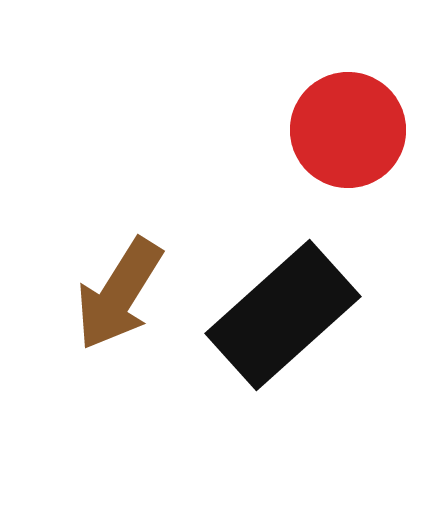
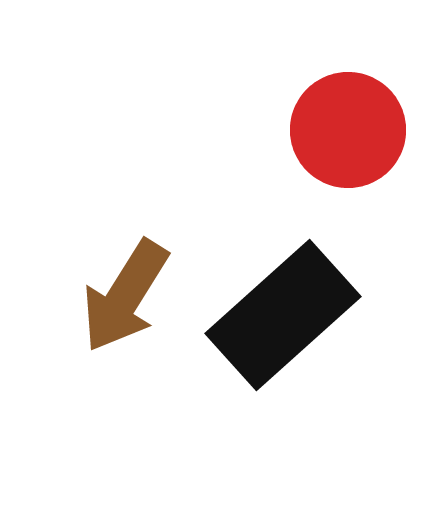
brown arrow: moved 6 px right, 2 px down
